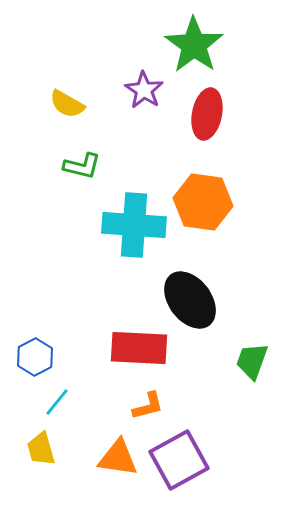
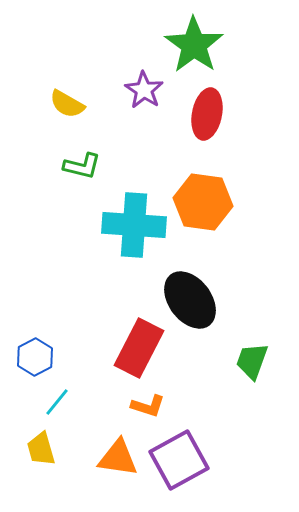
red rectangle: rotated 66 degrees counterclockwise
orange L-shape: rotated 32 degrees clockwise
